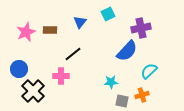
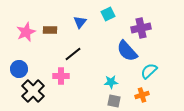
blue semicircle: rotated 95 degrees clockwise
gray square: moved 8 px left
